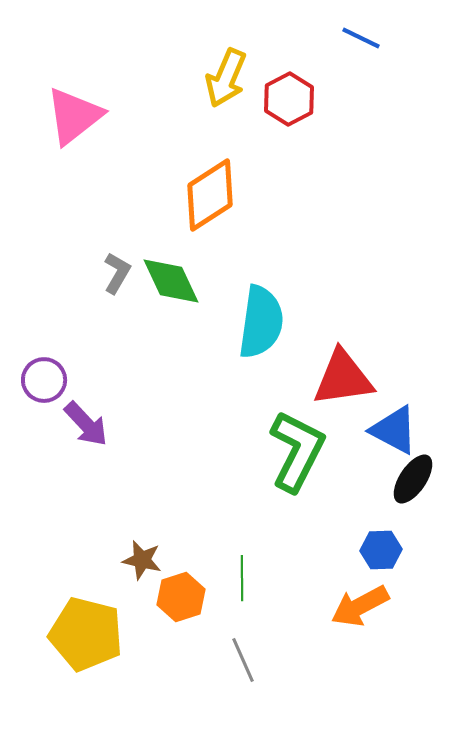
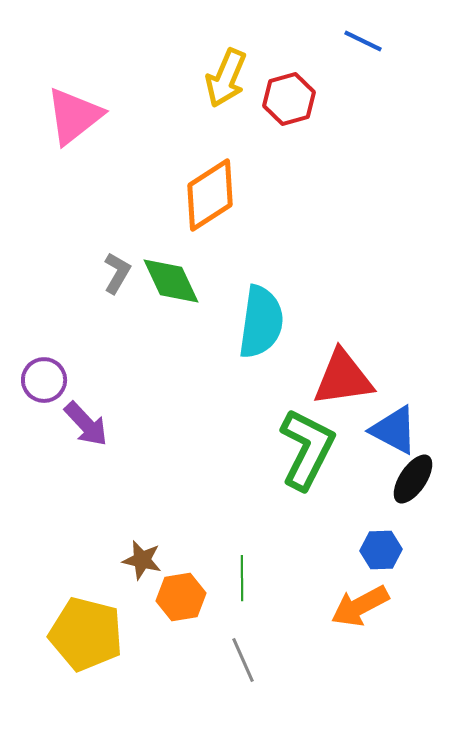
blue line: moved 2 px right, 3 px down
red hexagon: rotated 12 degrees clockwise
green L-shape: moved 10 px right, 2 px up
orange hexagon: rotated 9 degrees clockwise
